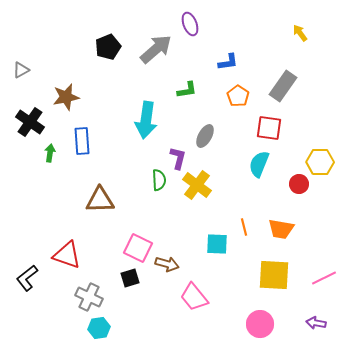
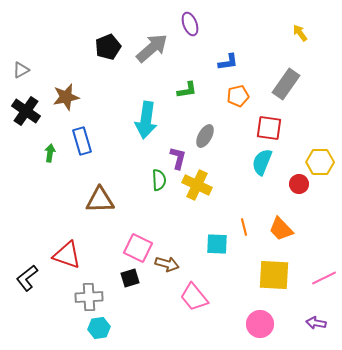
gray arrow: moved 4 px left, 1 px up
gray rectangle: moved 3 px right, 2 px up
orange pentagon: rotated 25 degrees clockwise
black cross: moved 4 px left, 11 px up
blue rectangle: rotated 12 degrees counterclockwise
cyan semicircle: moved 3 px right, 2 px up
yellow cross: rotated 12 degrees counterclockwise
orange trapezoid: rotated 36 degrees clockwise
gray cross: rotated 28 degrees counterclockwise
